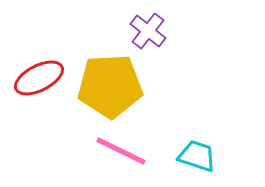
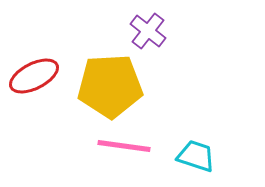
red ellipse: moved 5 px left, 2 px up
pink line: moved 3 px right, 5 px up; rotated 18 degrees counterclockwise
cyan trapezoid: moved 1 px left
